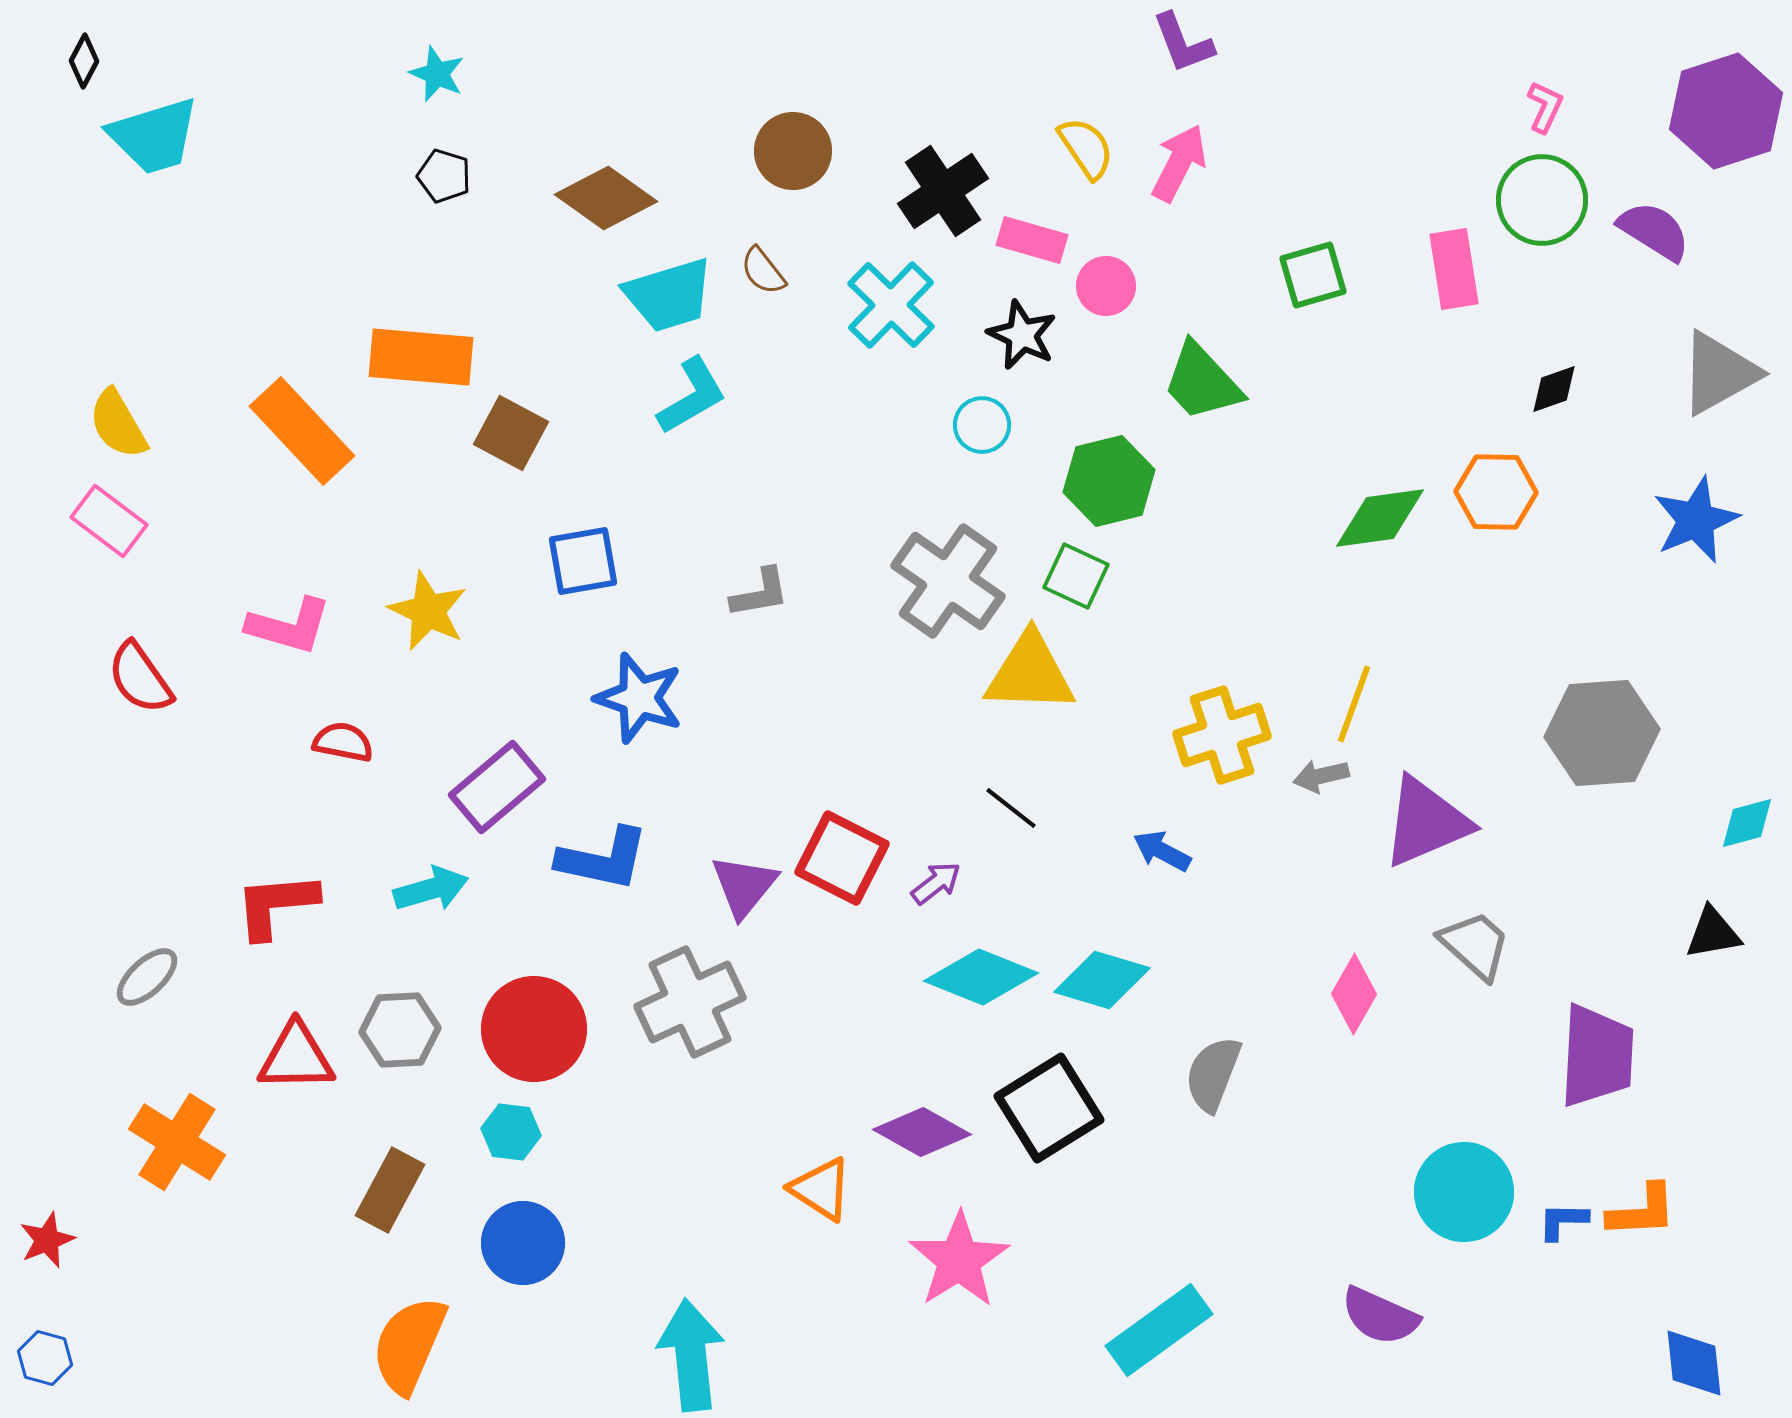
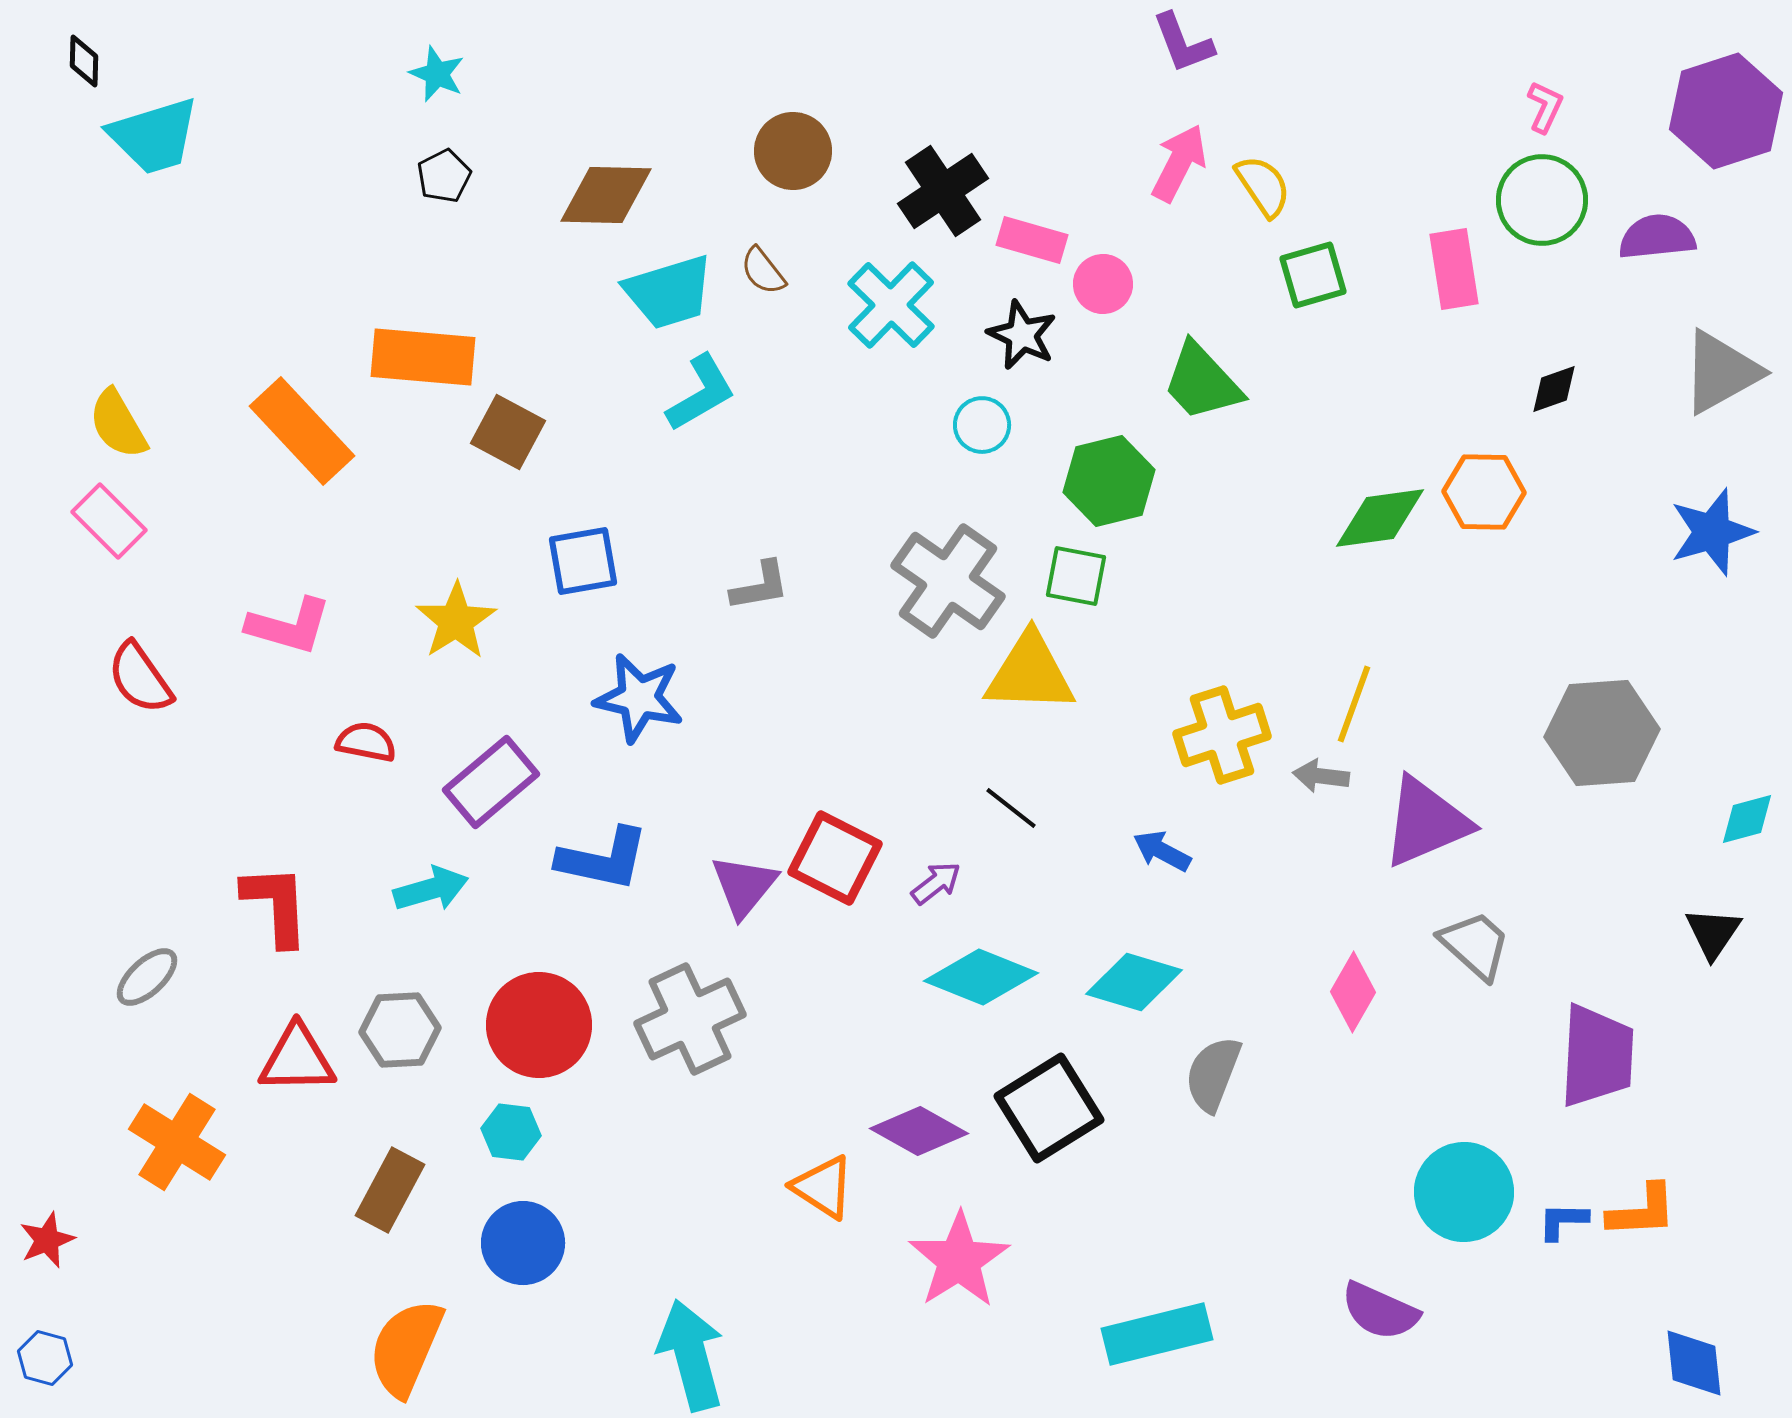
black diamond at (84, 61): rotated 26 degrees counterclockwise
yellow semicircle at (1086, 148): moved 177 px right, 38 px down
black pentagon at (444, 176): rotated 28 degrees clockwise
brown diamond at (606, 198): moved 3 px up; rotated 34 degrees counterclockwise
purple semicircle at (1654, 231): moved 3 px right, 6 px down; rotated 38 degrees counterclockwise
pink circle at (1106, 286): moved 3 px left, 2 px up
cyan trapezoid at (669, 295): moved 3 px up
orange rectangle at (421, 357): moved 2 px right
gray triangle at (1719, 373): moved 2 px right, 1 px up
cyan L-shape at (692, 396): moved 9 px right, 3 px up
brown square at (511, 433): moved 3 px left, 1 px up
orange hexagon at (1496, 492): moved 12 px left
blue star at (1696, 520): moved 16 px right, 12 px down; rotated 6 degrees clockwise
pink rectangle at (109, 521): rotated 8 degrees clockwise
green square at (1076, 576): rotated 14 degrees counterclockwise
gray L-shape at (760, 593): moved 7 px up
yellow star at (428, 611): moved 28 px right, 10 px down; rotated 14 degrees clockwise
blue star at (639, 698): rotated 6 degrees counterclockwise
red semicircle at (343, 742): moved 23 px right
gray arrow at (1321, 776): rotated 20 degrees clockwise
purple rectangle at (497, 787): moved 6 px left, 5 px up
cyan diamond at (1747, 823): moved 4 px up
red square at (842, 858): moved 7 px left
red L-shape at (276, 905): rotated 92 degrees clockwise
black triangle at (1713, 933): rotated 46 degrees counterclockwise
cyan diamond at (1102, 980): moved 32 px right, 2 px down
pink diamond at (1354, 994): moved 1 px left, 2 px up
gray cross at (690, 1002): moved 17 px down
red circle at (534, 1029): moved 5 px right, 4 px up
red triangle at (296, 1057): moved 1 px right, 2 px down
purple diamond at (922, 1132): moved 3 px left, 1 px up
orange triangle at (821, 1189): moved 2 px right, 2 px up
purple semicircle at (1380, 1316): moved 5 px up
cyan rectangle at (1159, 1330): moved 2 px left, 4 px down; rotated 22 degrees clockwise
orange semicircle at (409, 1345): moved 3 px left, 3 px down
cyan arrow at (691, 1355): rotated 9 degrees counterclockwise
